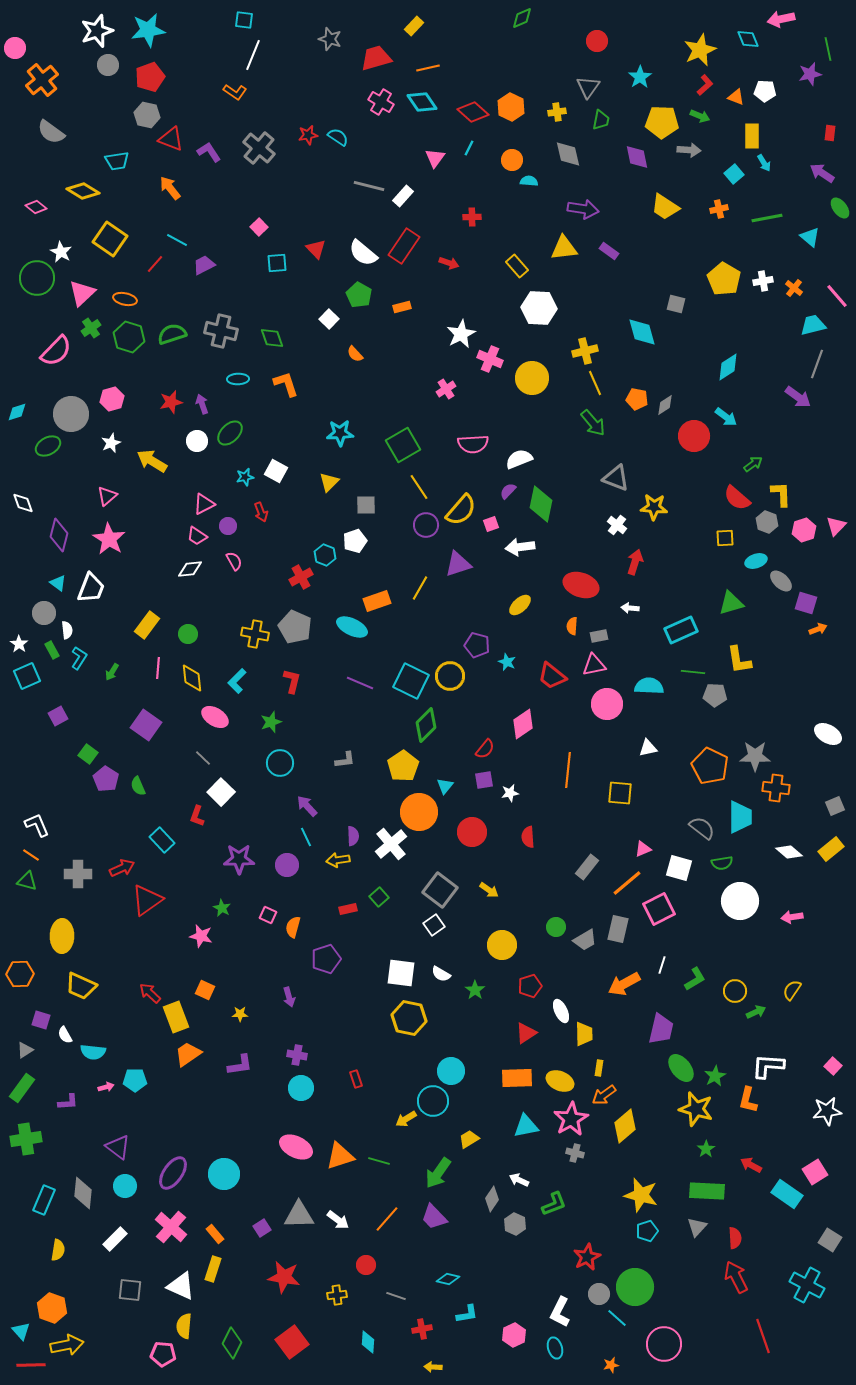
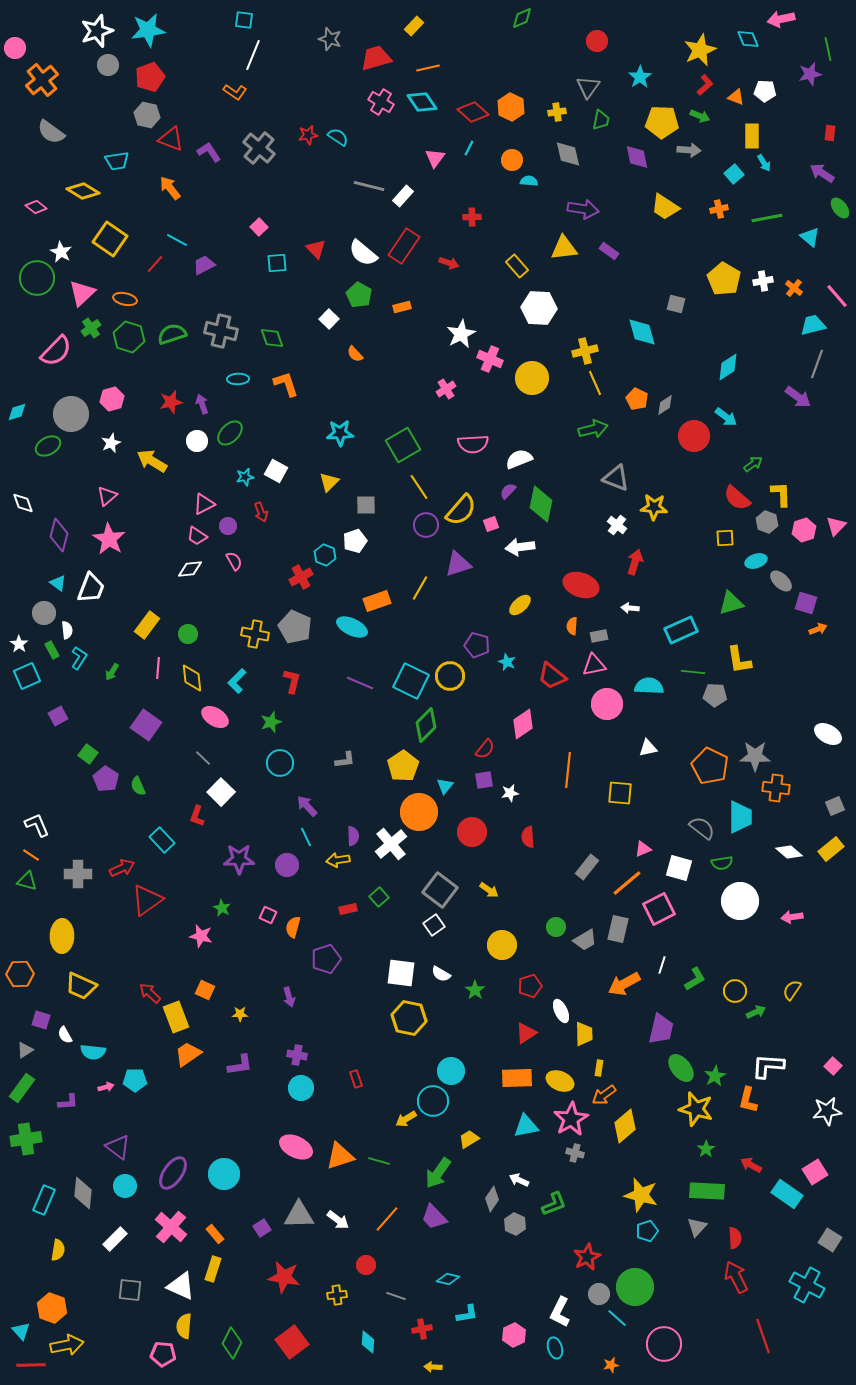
orange pentagon at (637, 399): rotated 15 degrees clockwise
green arrow at (593, 423): moved 6 px down; rotated 64 degrees counterclockwise
